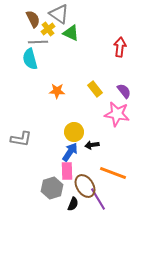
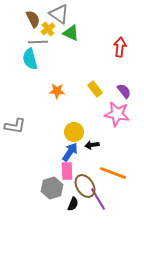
gray L-shape: moved 6 px left, 13 px up
